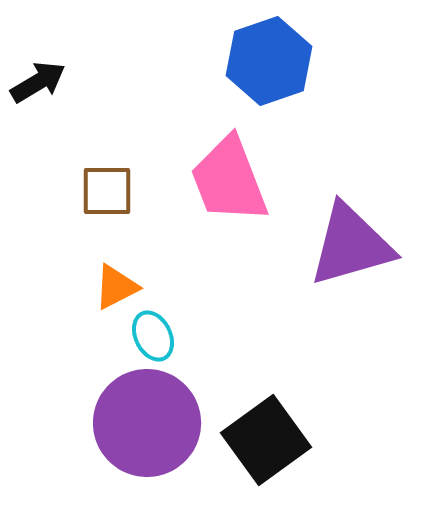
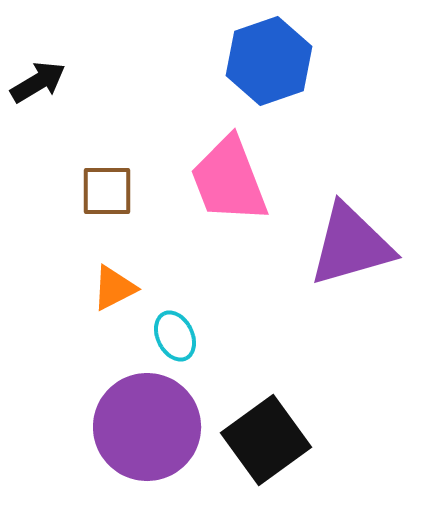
orange triangle: moved 2 px left, 1 px down
cyan ellipse: moved 22 px right
purple circle: moved 4 px down
